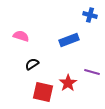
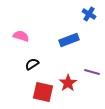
blue cross: moved 1 px left, 1 px up; rotated 16 degrees clockwise
